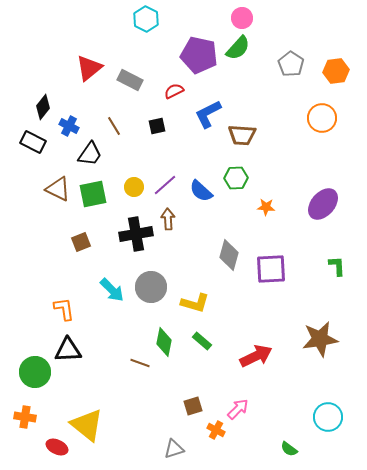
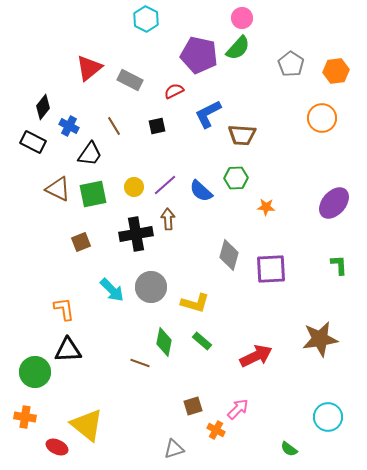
purple ellipse at (323, 204): moved 11 px right, 1 px up
green L-shape at (337, 266): moved 2 px right, 1 px up
